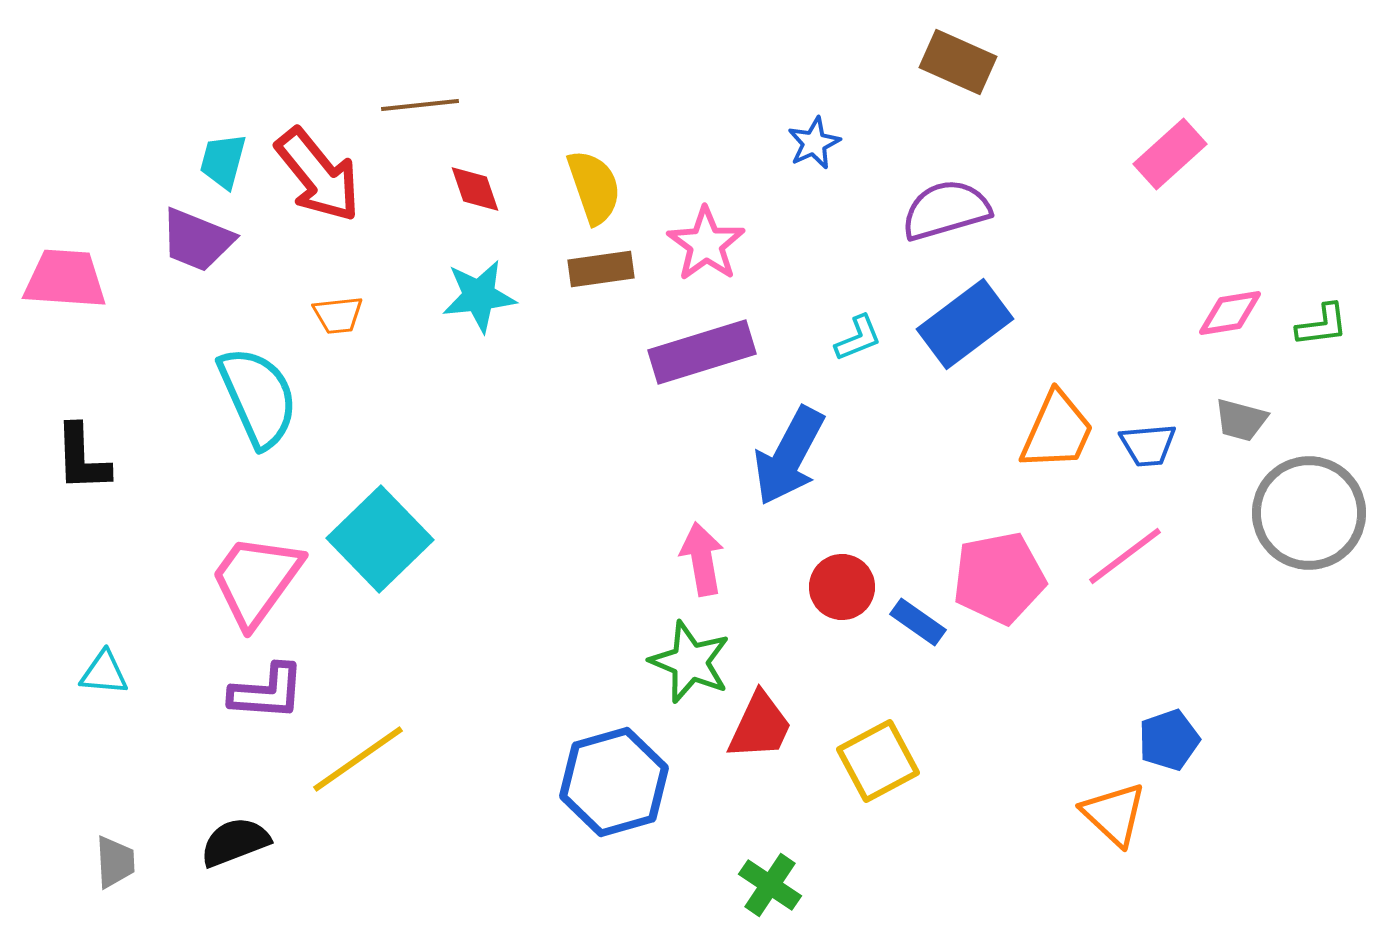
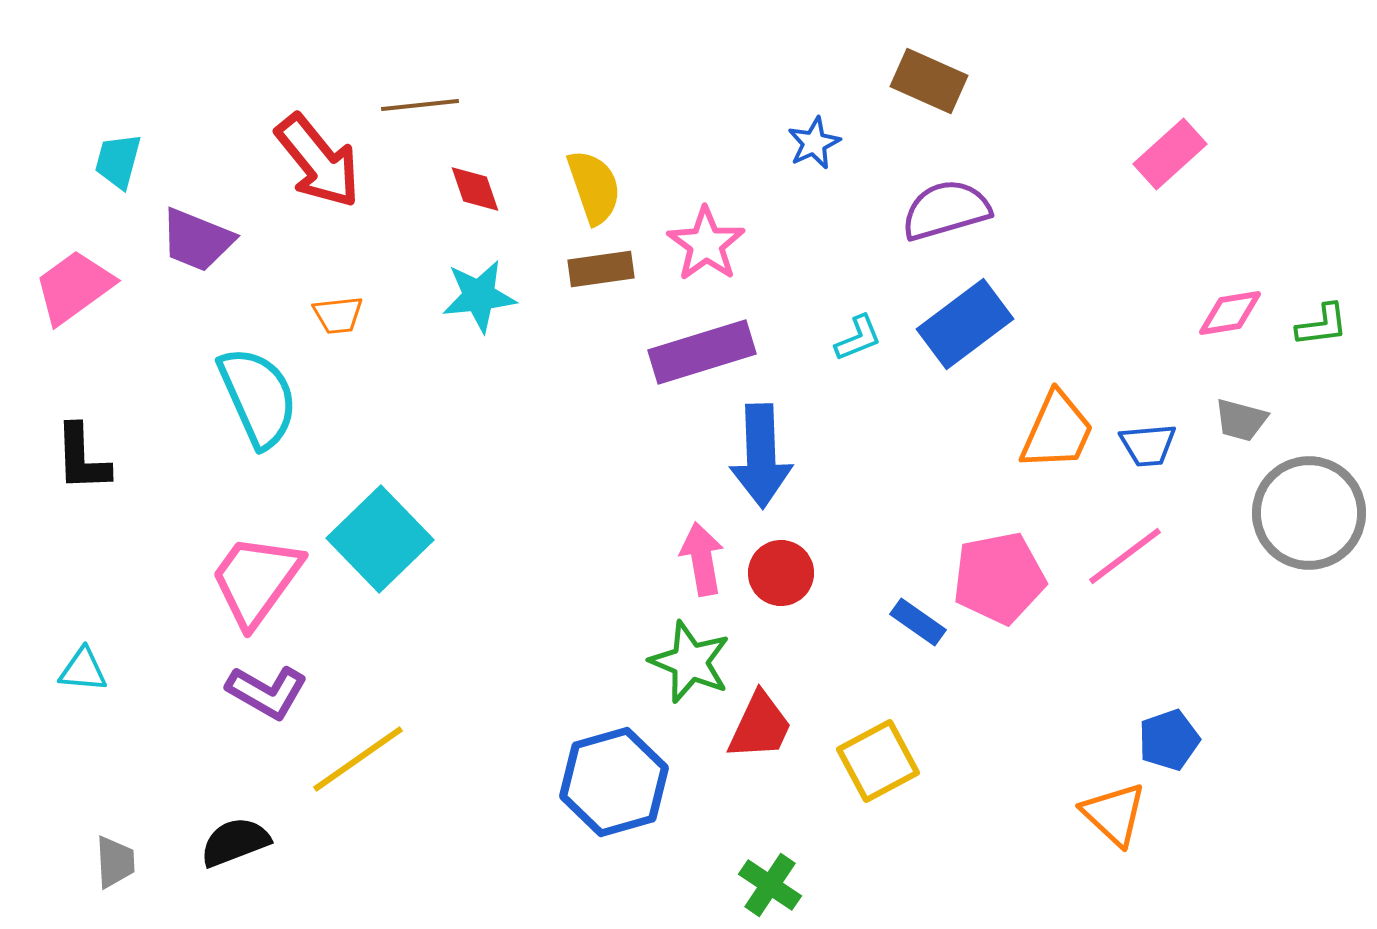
brown rectangle at (958, 62): moved 29 px left, 19 px down
cyan trapezoid at (223, 161): moved 105 px left
red arrow at (318, 175): moved 14 px up
pink trapezoid at (65, 279): moved 9 px right, 8 px down; rotated 40 degrees counterclockwise
blue arrow at (789, 456): moved 28 px left; rotated 30 degrees counterclockwise
red circle at (842, 587): moved 61 px left, 14 px up
cyan triangle at (104, 673): moved 21 px left, 3 px up
purple L-shape at (267, 692): rotated 26 degrees clockwise
